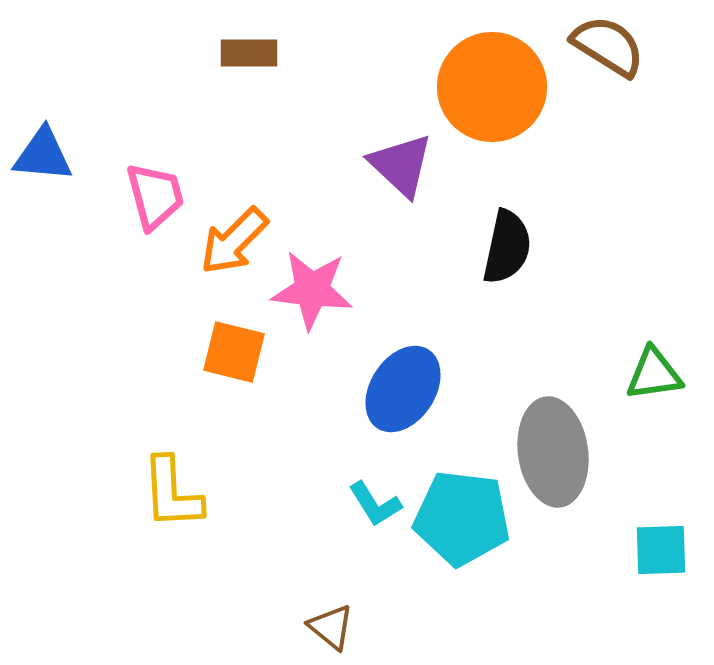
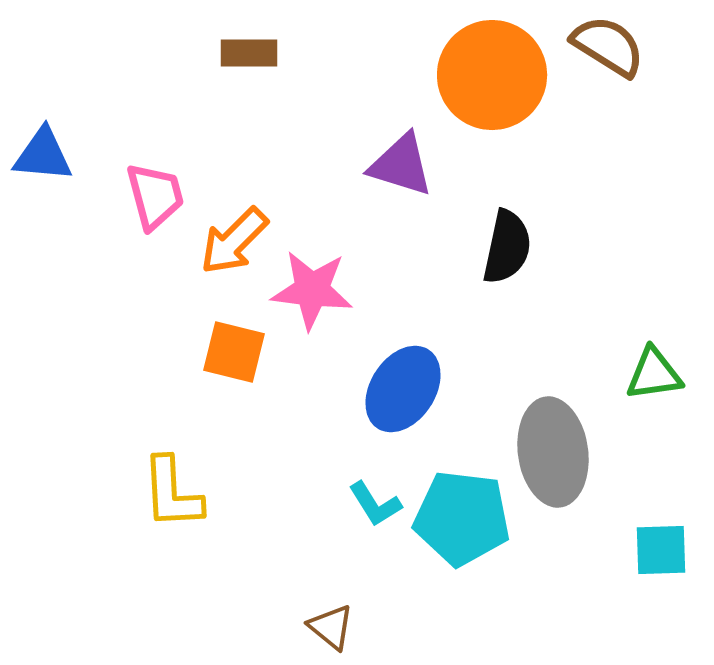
orange circle: moved 12 px up
purple triangle: rotated 26 degrees counterclockwise
